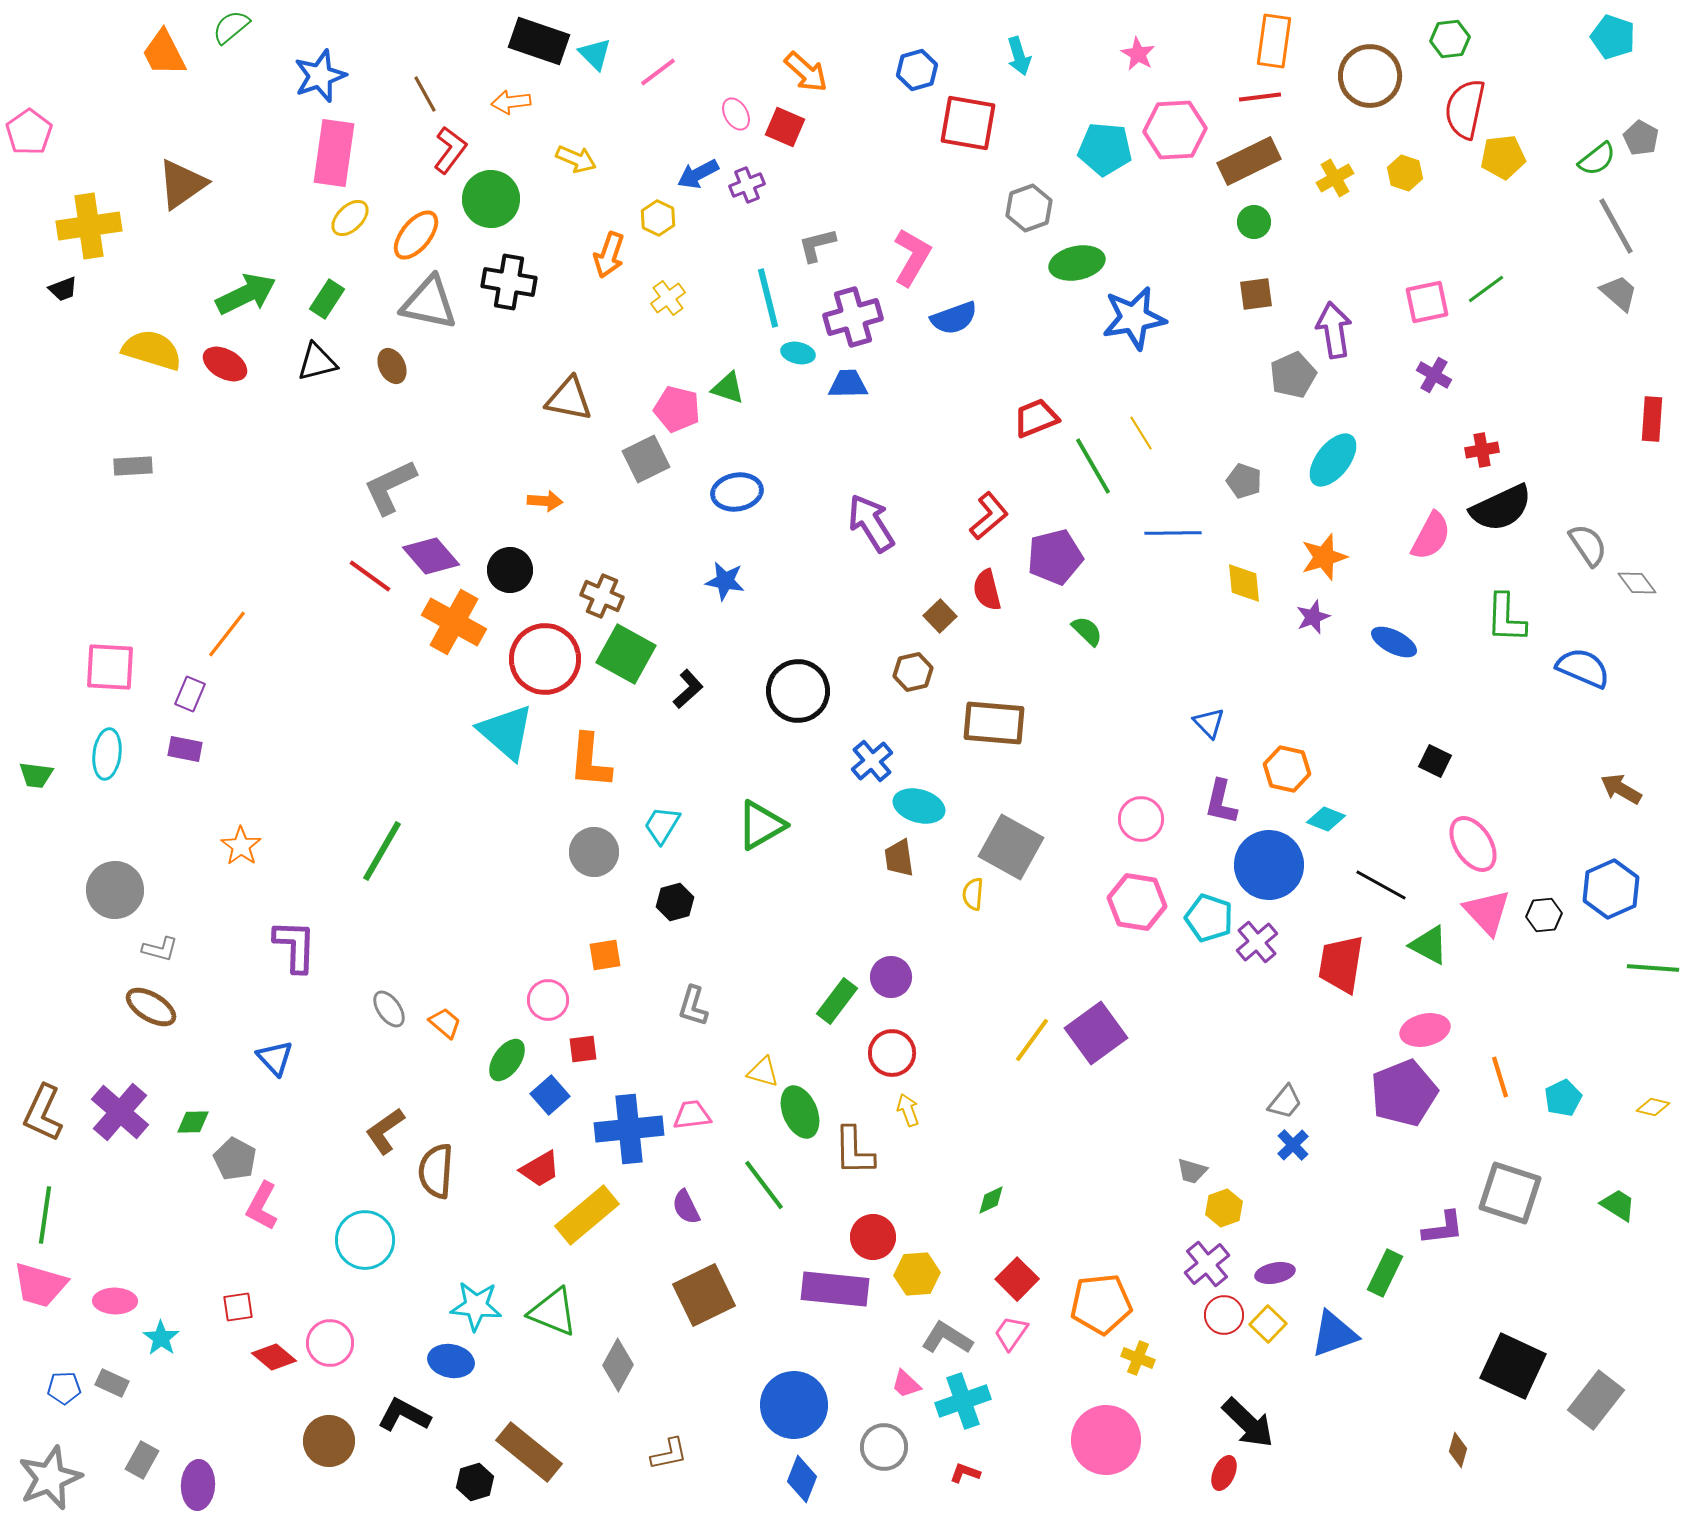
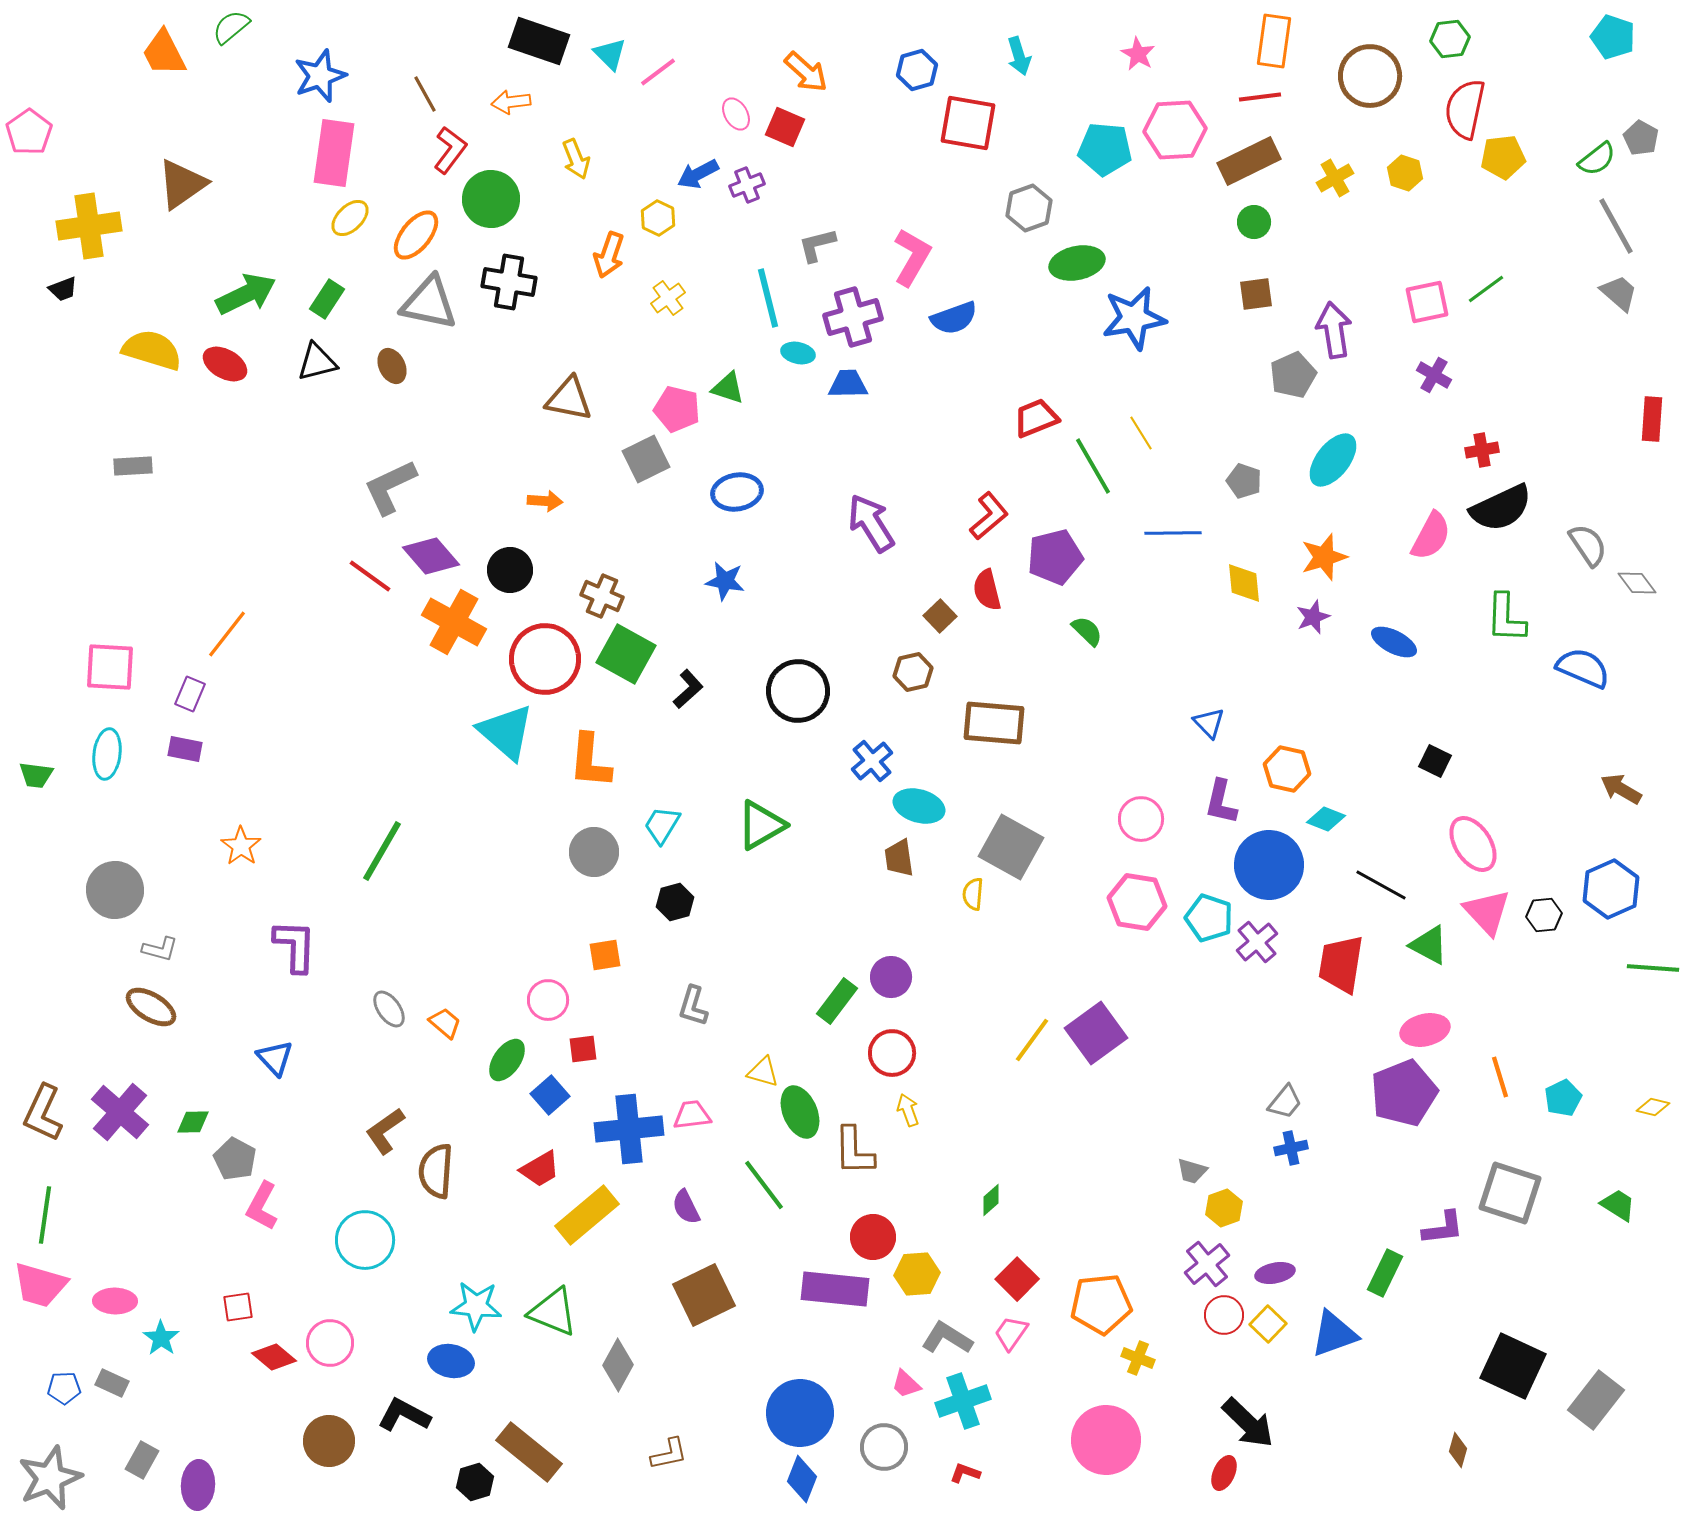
cyan triangle at (595, 54): moved 15 px right
yellow arrow at (576, 159): rotated 45 degrees clockwise
blue cross at (1293, 1145): moved 2 px left, 3 px down; rotated 32 degrees clockwise
green diamond at (991, 1200): rotated 16 degrees counterclockwise
blue circle at (794, 1405): moved 6 px right, 8 px down
